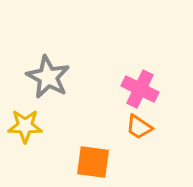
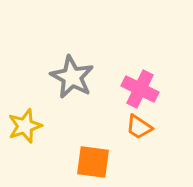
gray star: moved 24 px right
yellow star: rotated 20 degrees counterclockwise
